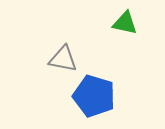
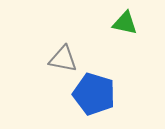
blue pentagon: moved 2 px up
